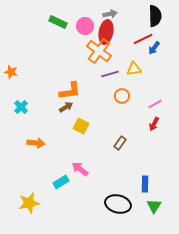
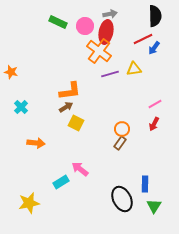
orange circle: moved 33 px down
yellow square: moved 5 px left, 3 px up
black ellipse: moved 4 px right, 5 px up; rotated 50 degrees clockwise
